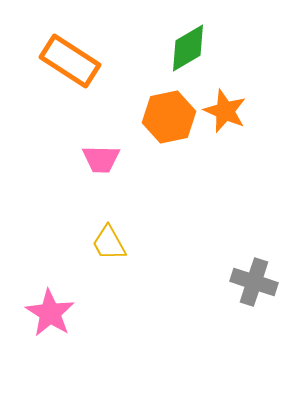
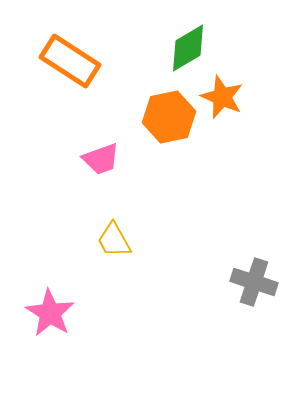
orange star: moved 3 px left, 14 px up
pink trapezoid: rotated 21 degrees counterclockwise
yellow trapezoid: moved 5 px right, 3 px up
